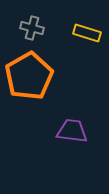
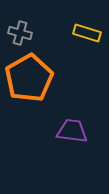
gray cross: moved 12 px left, 5 px down
orange pentagon: moved 2 px down
